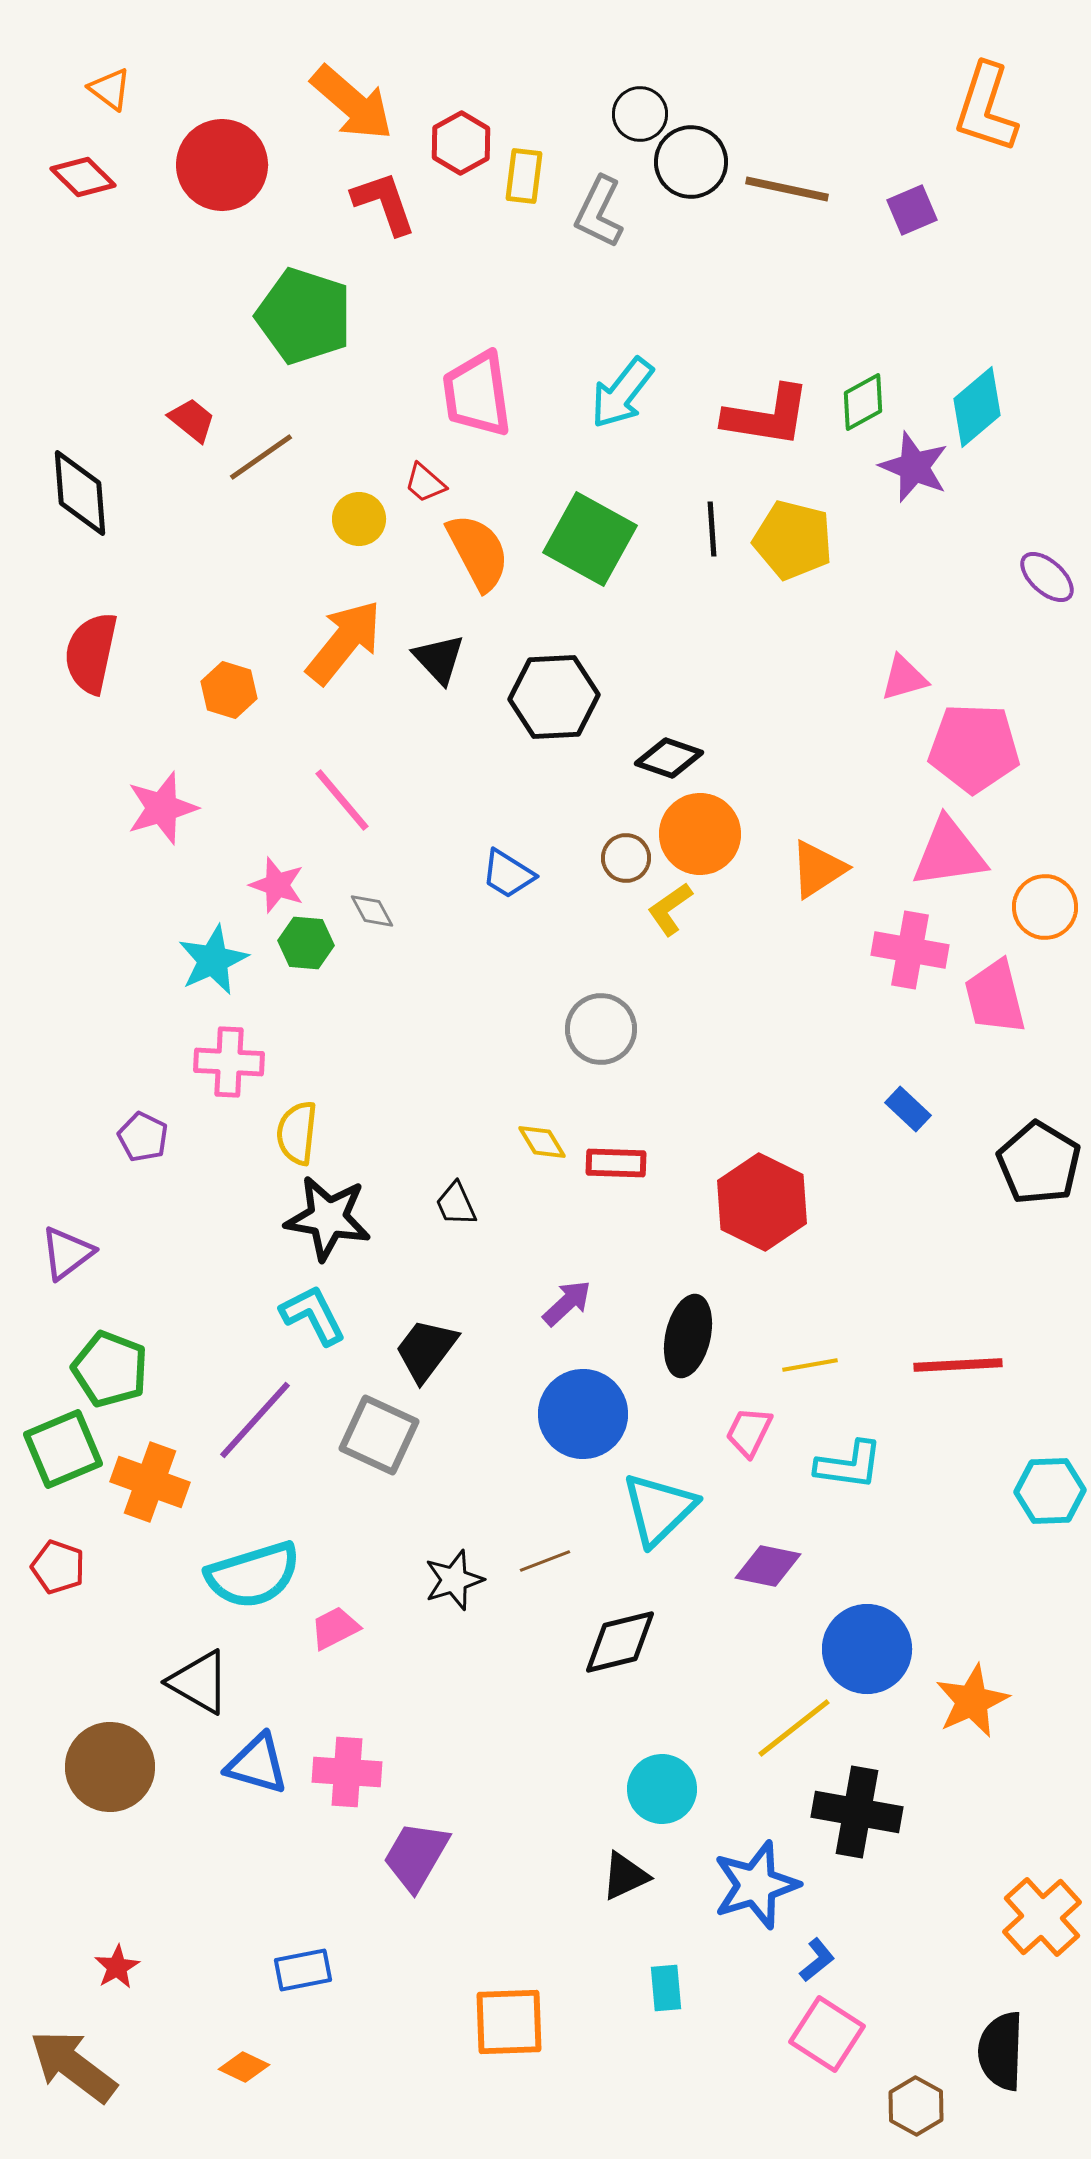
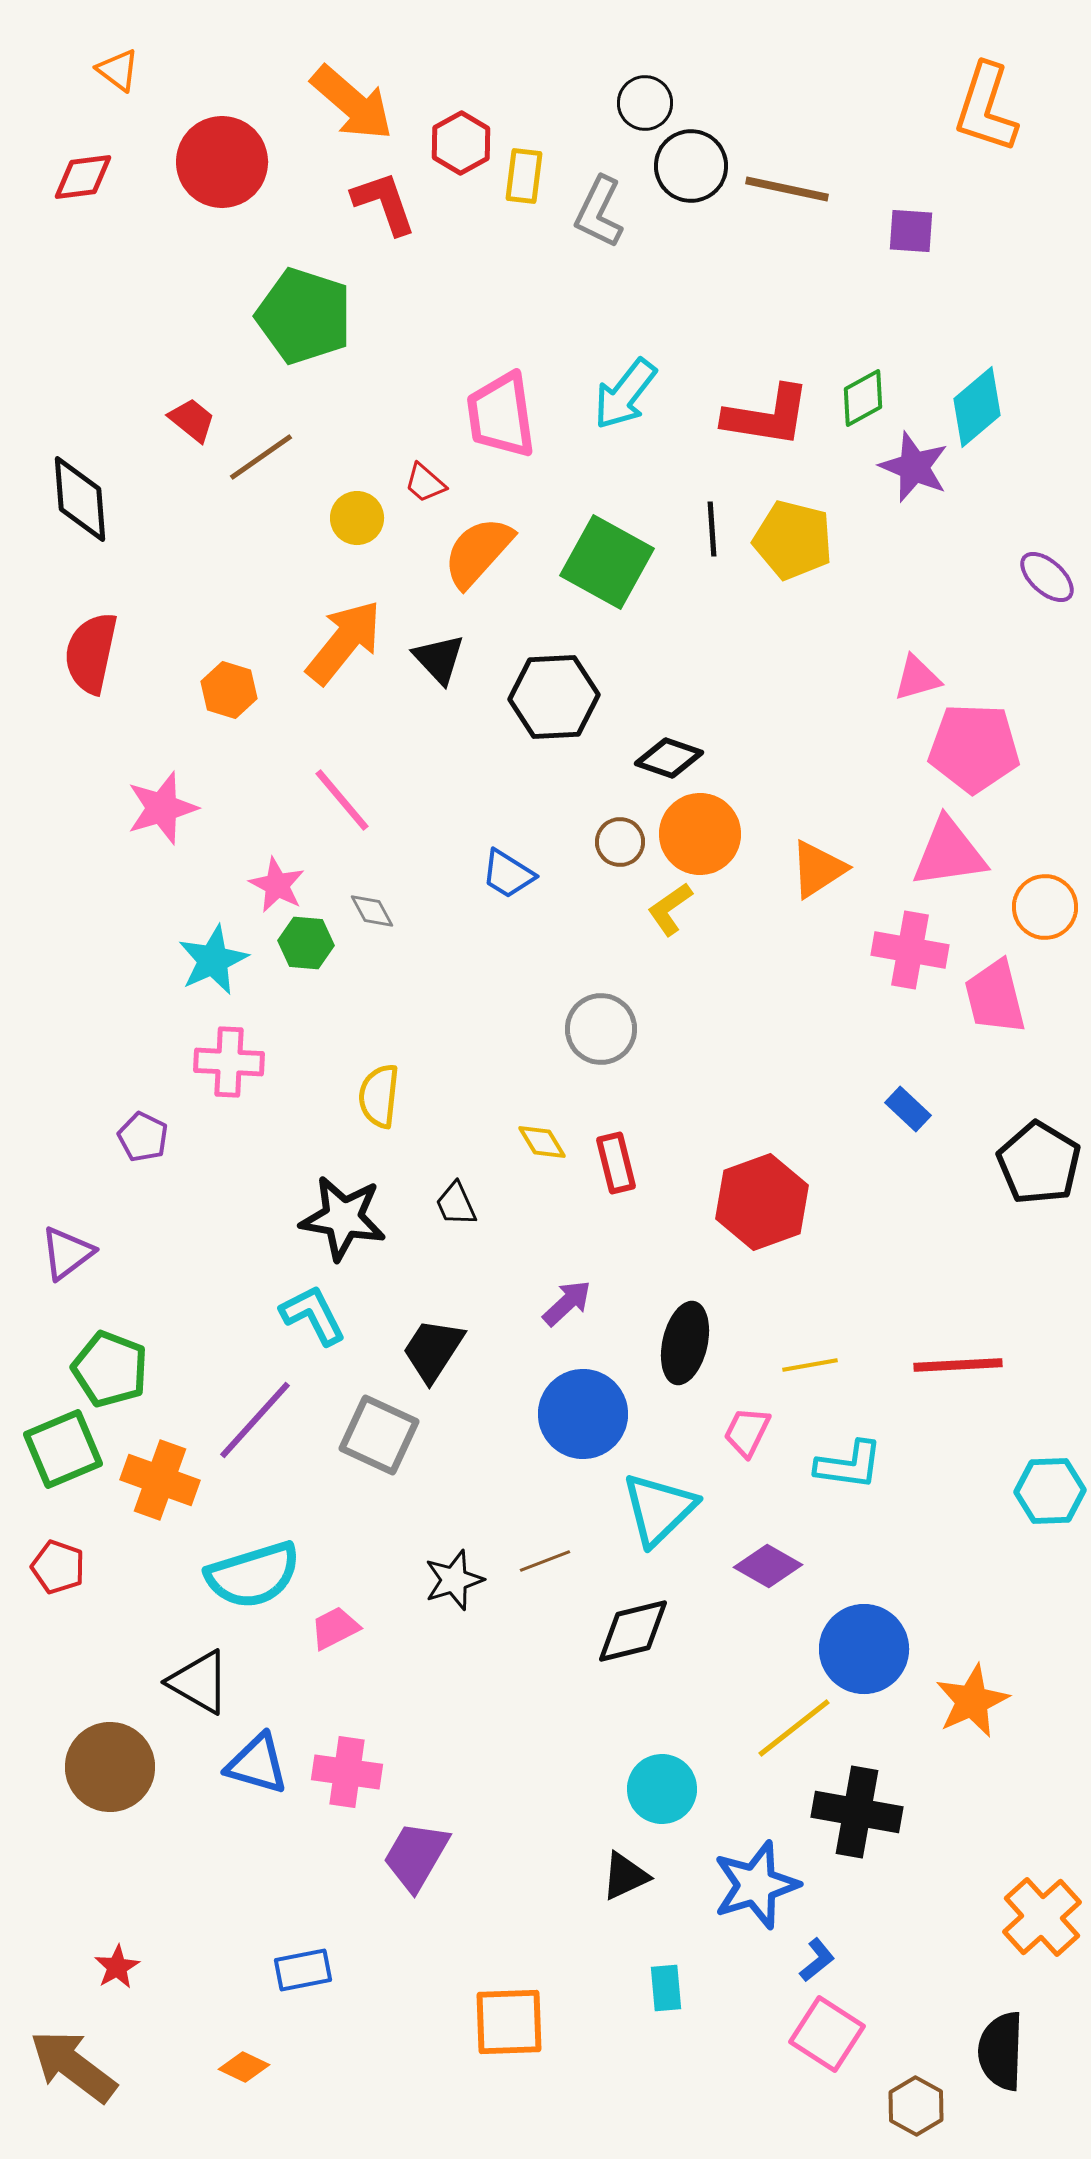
orange triangle at (110, 89): moved 8 px right, 19 px up
black circle at (640, 114): moved 5 px right, 11 px up
black circle at (691, 162): moved 4 px down
red circle at (222, 165): moved 3 px up
red diamond at (83, 177): rotated 52 degrees counterclockwise
purple square at (912, 210): moved 1 px left, 21 px down; rotated 27 degrees clockwise
cyan arrow at (622, 393): moved 3 px right, 1 px down
pink trapezoid at (477, 394): moved 24 px right, 21 px down
green diamond at (863, 402): moved 4 px up
black diamond at (80, 493): moved 6 px down
yellow circle at (359, 519): moved 2 px left, 1 px up
green square at (590, 539): moved 17 px right, 23 px down
orange semicircle at (478, 552): rotated 110 degrees counterclockwise
pink triangle at (904, 678): moved 13 px right
brown circle at (626, 858): moved 6 px left, 16 px up
pink star at (277, 885): rotated 8 degrees clockwise
yellow semicircle at (297, 1133): moved 82 px right, 37 px up
red rectangle at (616, 1163): rotated 74 degrees clockwise
red hexagon at (762, 1202): rotated 14 degrees clockwise
black star at (328, 1218): moved 15 px right
black ellipse at (688, 1336): moved 3 px left, 7 px down
black trapezoid at (426, 1350): moved 7 px right; rotated 4 degrees counterclockwise
pink trapezoid at (749, 1432): moved 2 px left
orange cross at (150, 1482): moved 10 px right, 2 px up
purple diamond at (768, 1566): rotated 18 degrees clockwise
black diamond at (620, 1642): moved 13 px right, 11 px up
blue circle at (867, 1649): moved 3 px left
pink cross at (347, 1772): rotated 4 degrees clockwise
